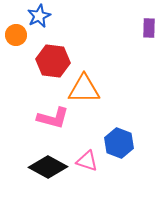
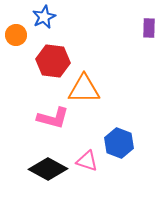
blue star: moved 5 px right, 1 px down
black diamond: moved 2 px down
